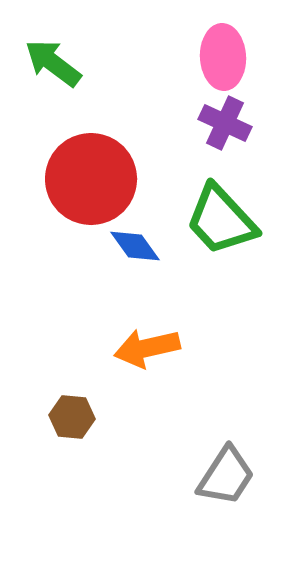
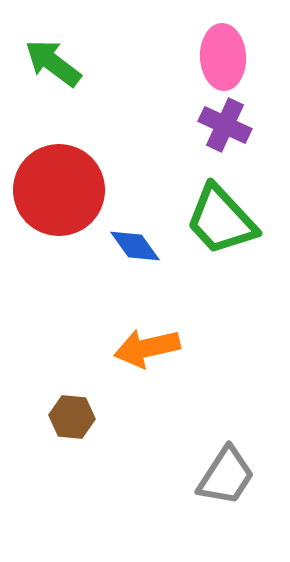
purple cross: moved 2 px down
red circle: moved 32 px left, 11 px down
